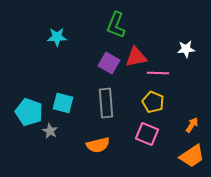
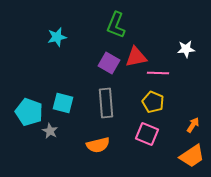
cyan star: rotated 12 degrees counterclockwise
orange arrow: moved 1 px right
